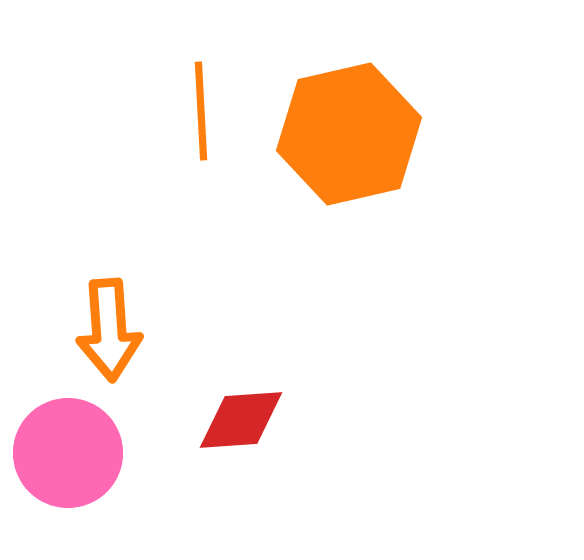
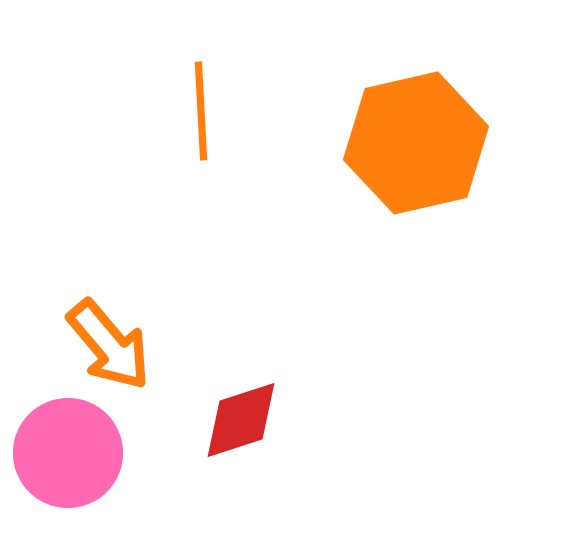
orange hexagon: moved 67 px right, 9 px down
orange arrow: moved 15 px down; rotated 36 degrees counterclockwise
red diamond: rotated 14 degrees counterclockwise
